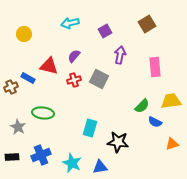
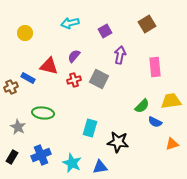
yellow circle: moved 1 px right, 1 px up
black rectangle: rotated 56 degrees counterclockwise
